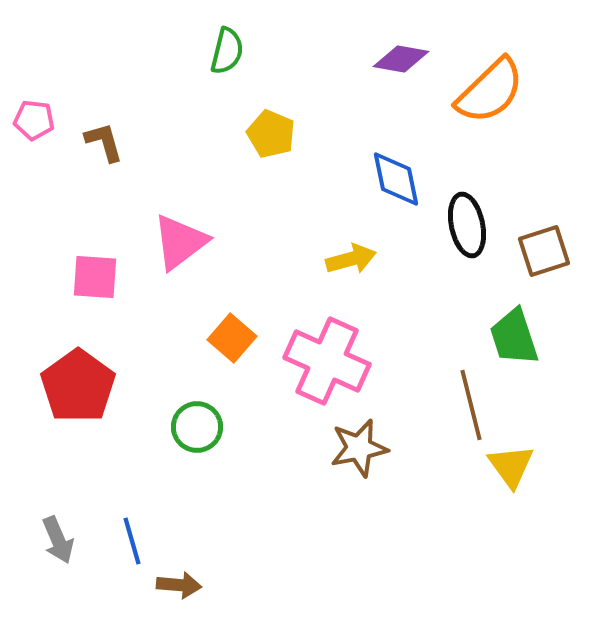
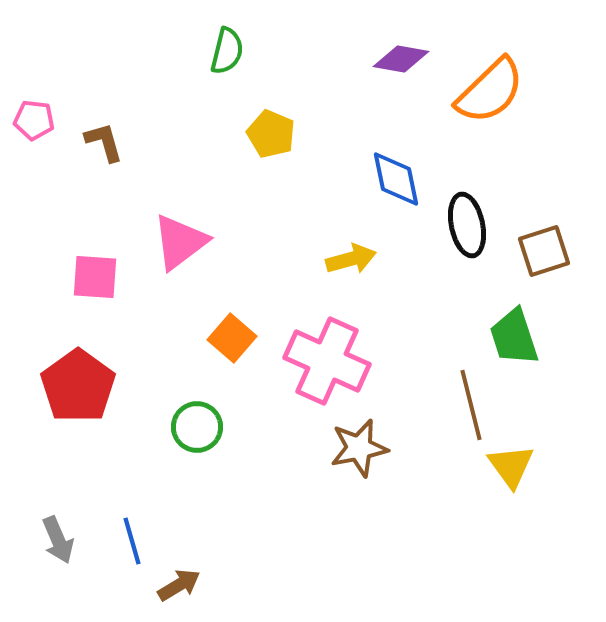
brown arrow: rotated 36 degrees counterclockwise
